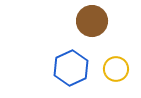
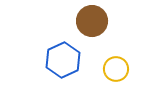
blue hexagon: moved 8 px left, 8 px up
